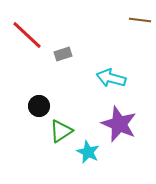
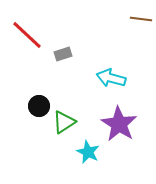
brown line: moved 1 px right, 1 px up
purple star: rotated 9 degrees clockwise
green triangle: moved 3 px right, 9 px up
